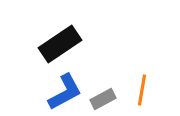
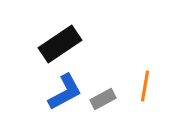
orange line: moved 3 px right, 4 px up
